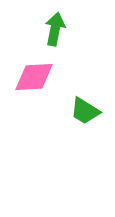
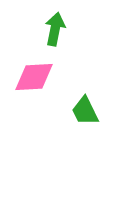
green trapezoid: rotated 32 degrees clockwise
